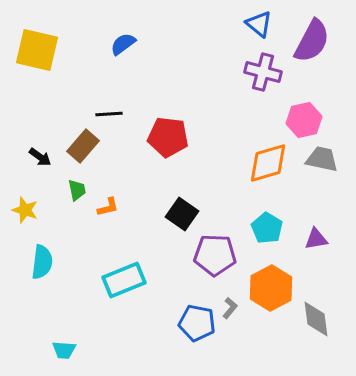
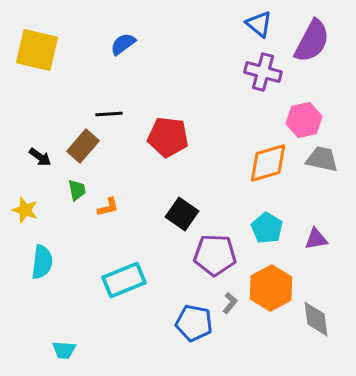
gray L-shape: moved 5 px up
blue pentagon: moved 3 px left
